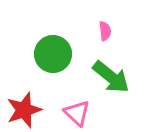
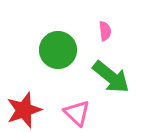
green circle: moved 5 px right, 4 px up
